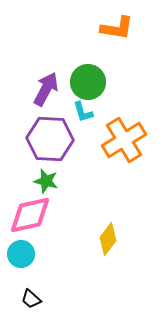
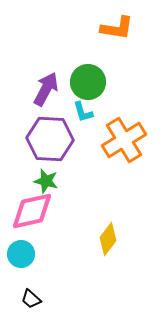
pink diamond: moved 2 px right, 4 px up
